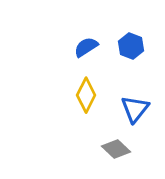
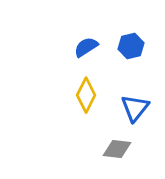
blue hexagon: rotated 25 degrees clockwise
blue triangle: moved 1 px up
gray diamond: moved 1 px right; rotated 36 degrees counterclockwise
